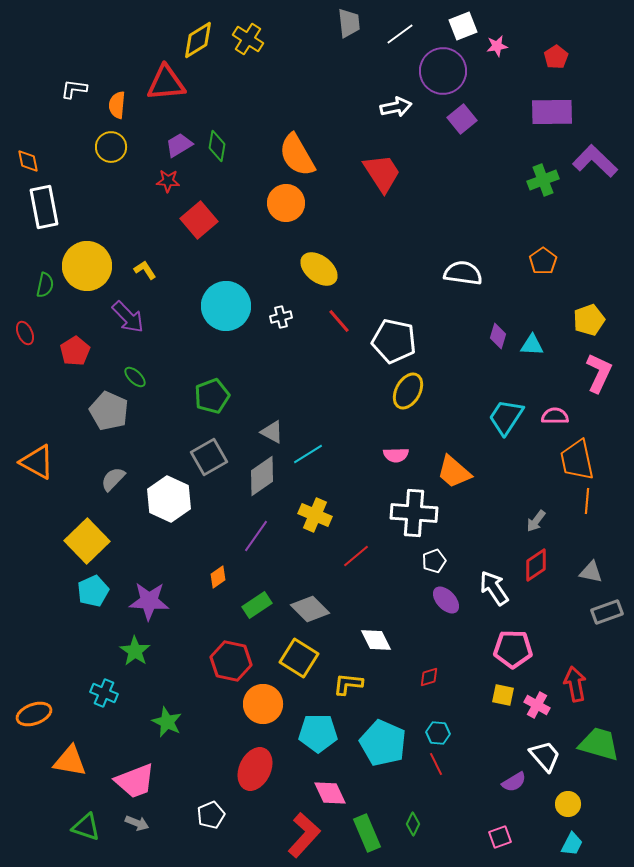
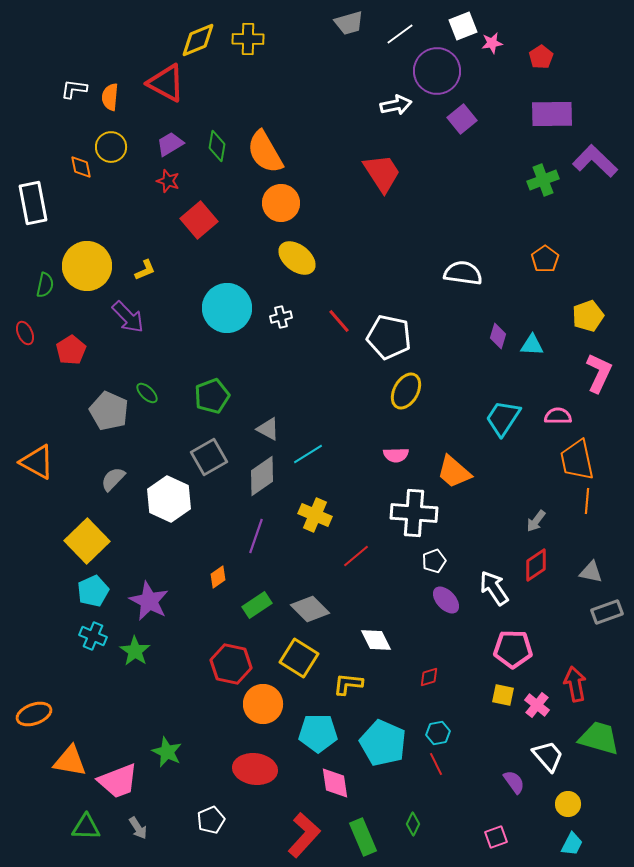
gray trapezoid at (349, 23): rotated 80 degrees clockwise
yellow cross at (248, 39): rotated 32 degrees counterclockwise
yellow diamond at (198, 40): rotated 9 degrees clockwise
pink star at (497, 46): moved 5 px left, 3 px up
red pentagon at (556, 57): moved 15 px left
purple circle at (443, 71): moved 6 px left
red triangle at (166, 83): rotated 33 degrees clockwise
orange semicircle at (117, 105): moved 7 px left, 8 px up
white arrow at (396, 107): moved 2 px up
purple rectangle at (552, 112): moved 2 px down
purple trapezoid at (179, 145): moved 9 px left, 1 px up
orange semicircle at (297, 155): moved 32 px left, 3 px up
orange diamond at (28, 161): moved 53 px right, 6 px down
red star at (168, 181): rotated 15 degrees clockwise
orange circle at (286, 203): moved 5 px left
white rectangle at (44, 207): moved 11 px left, 4 px up
orange pentagon at (543, 261): moved 2 px right, 2 px up
yellow ellipse at (319, 269): moved 22 px left, 11 px up
yellow L-shape at (145, 270): rotated 100 degrees clockwise
cyan circle at (226, 306): moved 1 px right, 2 px down
yellow pentagon at (589, 320): moved 1 px left, 4 px up
white pentagon at (394, 341): moved 5 px left, 4 px up
red pentagon at (75, 351): moved 4 px left, 1 px up
green ellipse at (135, 377): moved 12 px right, 16 px down
yellow ellipse at (408, 391): moved 2 px left
pink semicircle at (555, 416): moved 3 px right
cyan trapezoid at (506, 417): moved 3 px left, 1 px down
gray triangle at (272, 432): moved 4 px left, 3 px up
purple line at (256, 536): rotated 16 degrees counterclockwise
purple star at (149, 601): rotated 24 degrees clockwise
red hexagon at (231, 661): moved 3 px down
cyan cross at (104, 693): moved 11 px left, 57 px up
pink cross at (537, 705): rotated 10 degrees clockwise
green star at (167, 722): moved 30 px down
cyan hexagon at (438, 733): rotated 15 degrees counterclockwise
green trapezoid at (599, 744): moved 6 px up
white trapezoid at (545, 756): moved 3 px right
red ellipse at (255, 769): rotated 72 degrees clockwise
pink trapezoid at (135, 781): moved 17 px left
purple semicircle at (514, 782): rotated 95 degrees counterclockwise
pink diamond at (330, 793): moved 5 px right, 10 px up; rotated 16 degrees clockwise
white pentagon at (211, 815): moved 5 px down
gray arrow at (137, 823): moved 1 px right, 5 px down; rotated 35 degrees clockwise
green triangle at (86, 827): rotated 16 degrees counterclockwise
green rectangle at (367, 833): moved 4 px left, 4 px down
pink square at (500, 837): moved 4 px left
